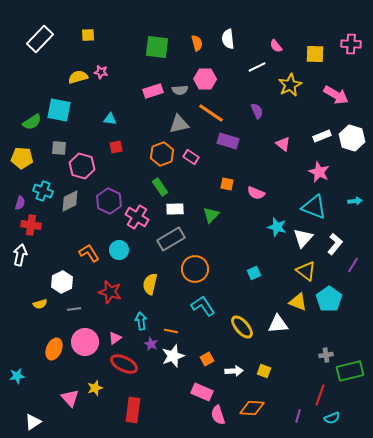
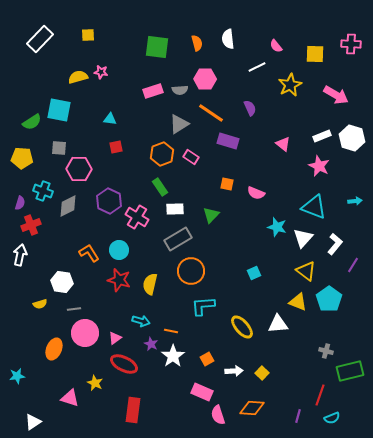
purple semicircle at (257, 111): moved 7 px left, 3 px up
gray triangle at (179, 124): rotated 20 degrees counterclockwise
pink hexagon at (82, 166): moved 3 px left, 3 px down; rotated 15 degrees counterclockwise
pink star at (319, 172): moved 6 px up
gray diamond at (70, 201): moved 2 px left, 5 px down
red cross at (31, 225): rotated 30 degrees counterclockwise
gray rectangle at (171, 239): moved 7 px right
orange circle at (195, 269): moved 4 px left, 2 px down
white hexagon at (62, 282): rotated 25 degrees counterclockwise
red star at (110, 292): moved 9 px right, 12 px up
cyan L-shape at (203, 306): rotated 60 degrees counterclockwise
cyan arrow at (141, 321): rotated 114 degrees clockwise
pink circle at (85, 342): moved 9 px up
gray cross at (326, 355): moved 4 px up; rotated 24 degrees clockwise
white star at (173, 356): rotated 15 degrees counterclockwise
yellow square at (264, 371): moved 2 px left, 2 px down; rotated 24 degrees clockwise
yellow star at (95, 388): moved 5 px up; rotated 28 degrees counterclockwise
pink triangle at (70, 398): rotated 30 degrees counterclockwise
